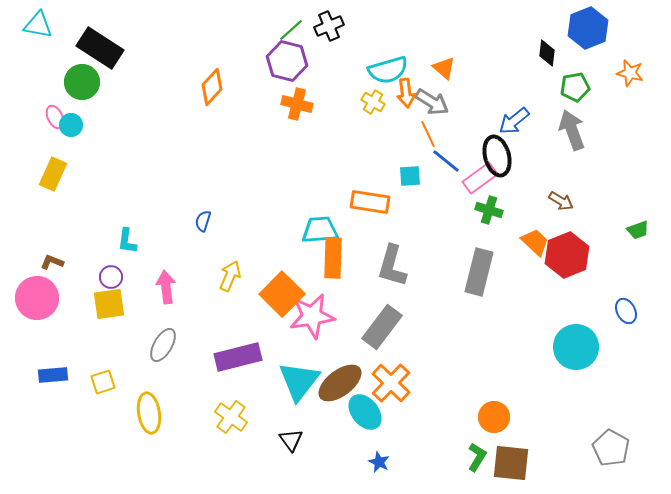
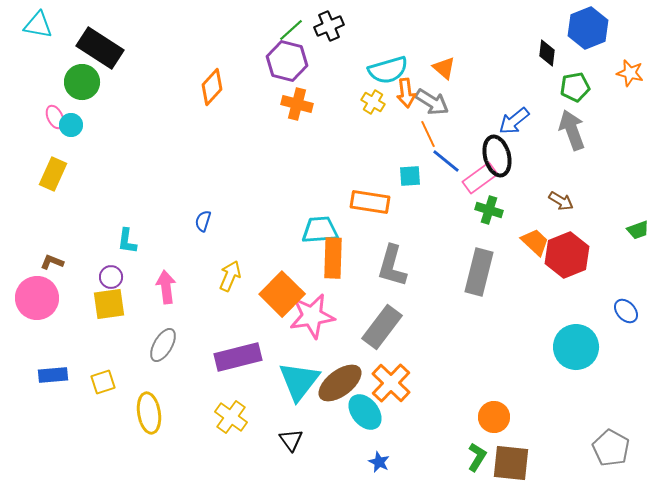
blue ellipse at (626, 311): rotated 15 degrees counterclockwise
